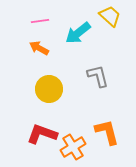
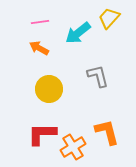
yellow trapezoid: moved 1 px left, 2 px down; rotated 90 degrees counterclockwise
pink line: moved 1 px down
red L-shape: rotated 20 degrees counterclockwise
